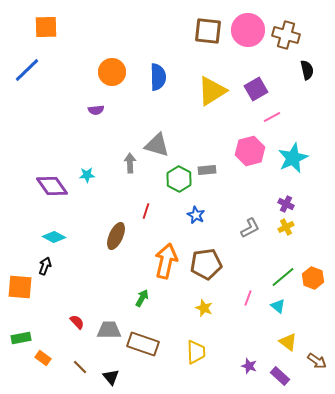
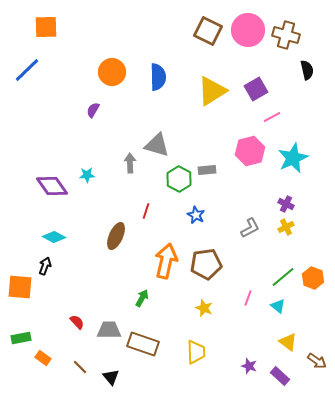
brown square at (208, 31): rotated 20 degrees clockwise
purple semicircle at (96, 110): moved 3 px left; rotated 126 degrees clockwise
